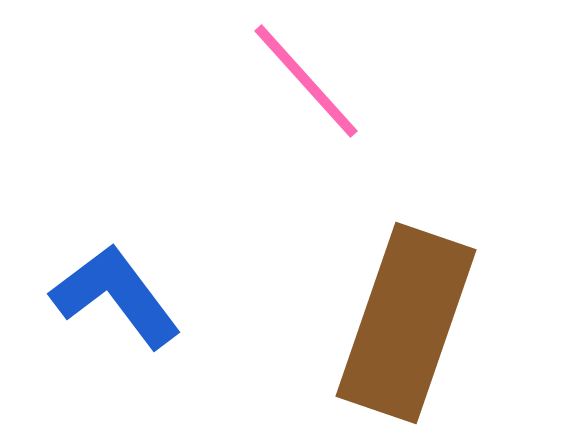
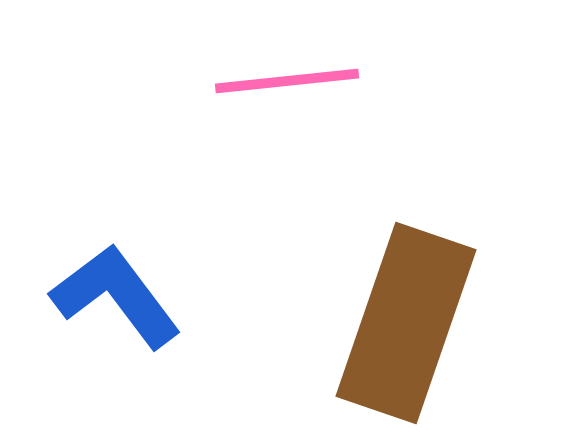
pink line: moved 19 px left; rotated 54 degrees counterclockwise
